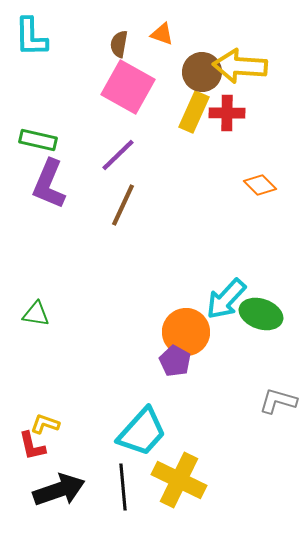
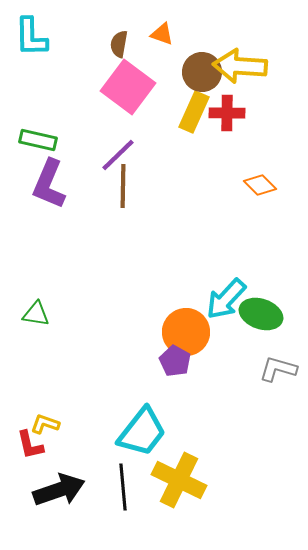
pink square: rotated 8 degrees clockwise
brown line: moved 19 px up; rotated 24 degrees counterclockwise
gray L-shape: moved 32 px up
cyan trapezoid: rotated 4 degrees counterclockwise
red L-shape: moved 2 px left, 1 px up
